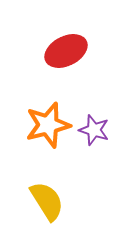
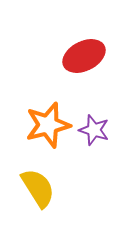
red ellipse: moved 18 px right, 5 px down
yellow semicircle: moved 9 px left, 13 px up
